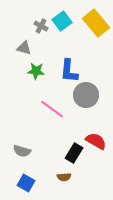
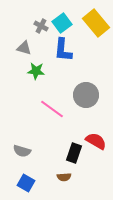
cyan square: moved 2 px down
blue L-shape: moved 6 px left, 21 px up
black rectangle: rotated 12 degrees counterclockwise
